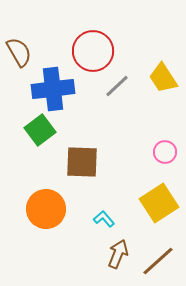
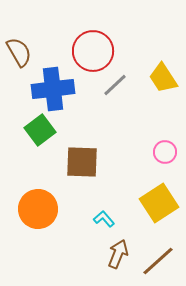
gray line: moved 2 px left, 1 px up
orange circle: moved 8 px left
